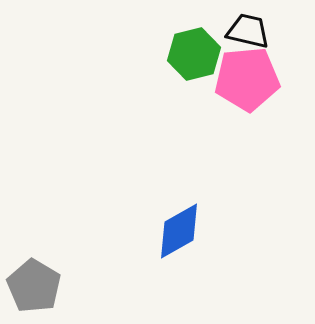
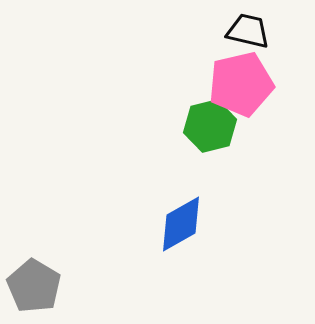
green hexagon: moved 16 px right, 72 px down
pink pentagon: moved 6 px left, 5 px down; rotated 8 degrees counterclockwise
blue diamond: moved 2 px right, 7 px up
